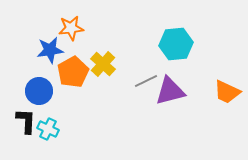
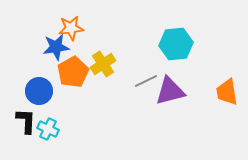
blue star: moved 6 px right, 3 px up
yellow cross: rotated 15 degrees clockwise
orange trapezoid: rotated 56 degrees clockwise
